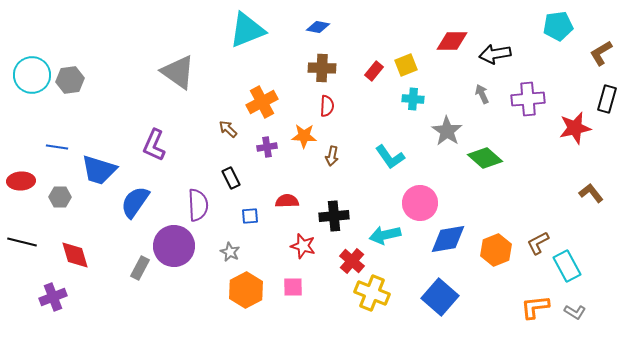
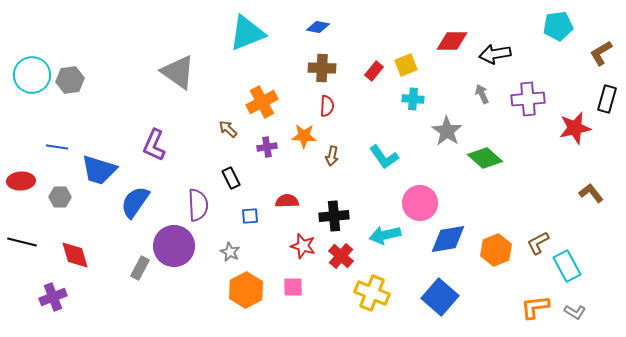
cyan triangle at (247, 30): moved 3 px down
cyan L-shape at (390, 157): moved 6 px left
red cross at (352, 261): moved 11 px left, 5 px up
